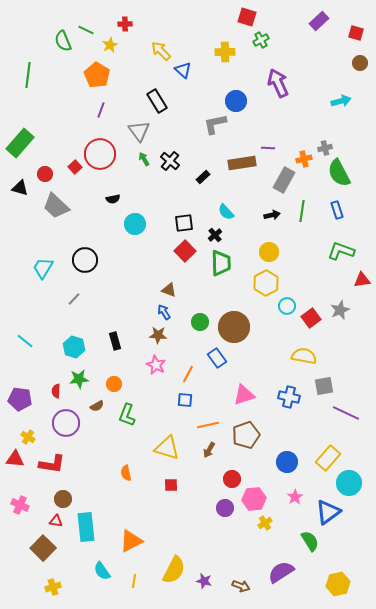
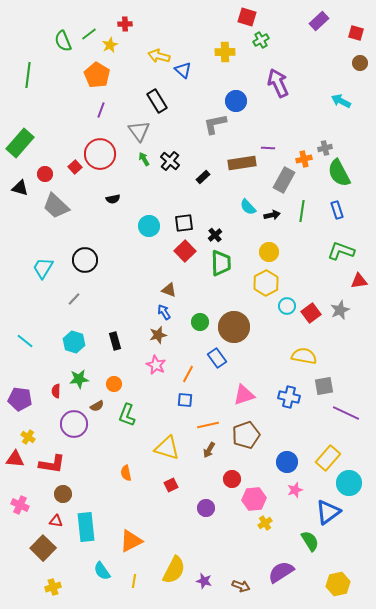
green line at (86, 30): moved 3 px right, 4 px down; rotated 63 degrees counterclockwise
yellow arrow at (161, 51): moved 2 px left, 5 px down; rotated 30 degrees counterclockwise
cyan arrow at (341, 101): rotated 138 degrees counterclockwise
cyan semicircle at (226, 212): moved 22 px right, 5 px up
cyan circle at (135, 224): moved 14 px right, 2 px down
red triangle at (362, 280): moved 3 px left, 1 px down
red square at (311, 318): moved 5 px up
brown star at (158, 335): rotated 18 degrees counterclockwise
cyan hexagon at (74, 347): moved 5 px up
purple circle at (66, 423): moved 8 px right, 1 px down
red square at (171, 485): rotated 24 degrees counterclockwise
pink star at (295, 497): moved 7 px up; rotated 14 degrees clockwise
brown circle at (63, 499): moved 5 px up
purple circle at (225, 508): moved 19 px left
